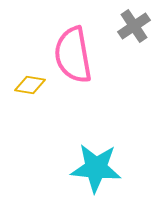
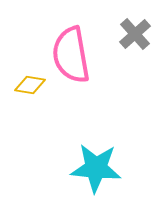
gray cross: moved 1 px right, 8 px down; rotated 8 degrees counterclockwise
pink semicircle: moved 2 px left
